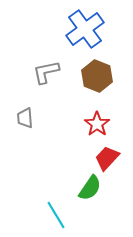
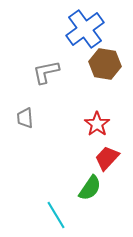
brown hexagon: moved 8 px right, 12 px up; rotated 12 degrees counterclockwise
